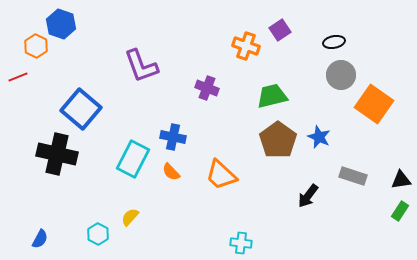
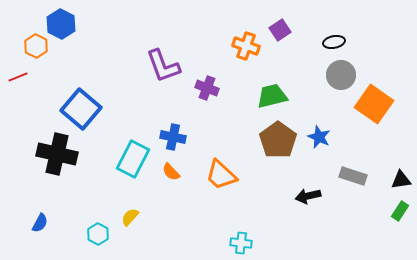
blue hexagon: rotated 8 degrees clockwise
purple L-shape: moved 22 px right
black arrow: rotated 40 degrees clockwise
blue semicircle: moved 16 px up
